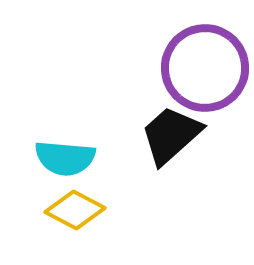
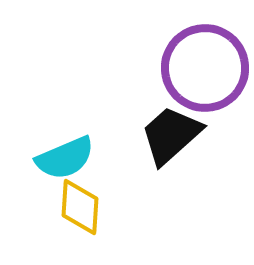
cyan semicircle: rotated 28 degrees counterclockwise
yellow diamond: moved 5 px right, 3 px up; rotated 66 degrees clockwise
